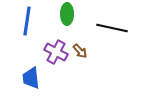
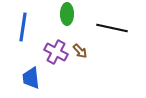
blue line: moved 4 px left, 6 px down
